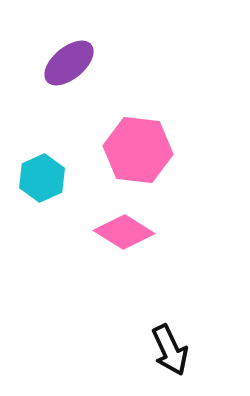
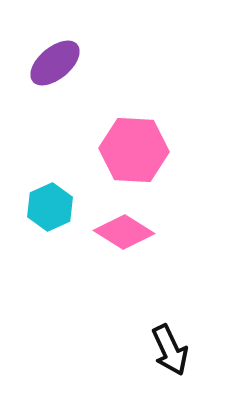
purple ellipse: moved 14 px left
pink hexagon: moved 4 px left; rotated 4 degrees counterclockwise
cyan hexagon: moved 8 px right, 29 px down
